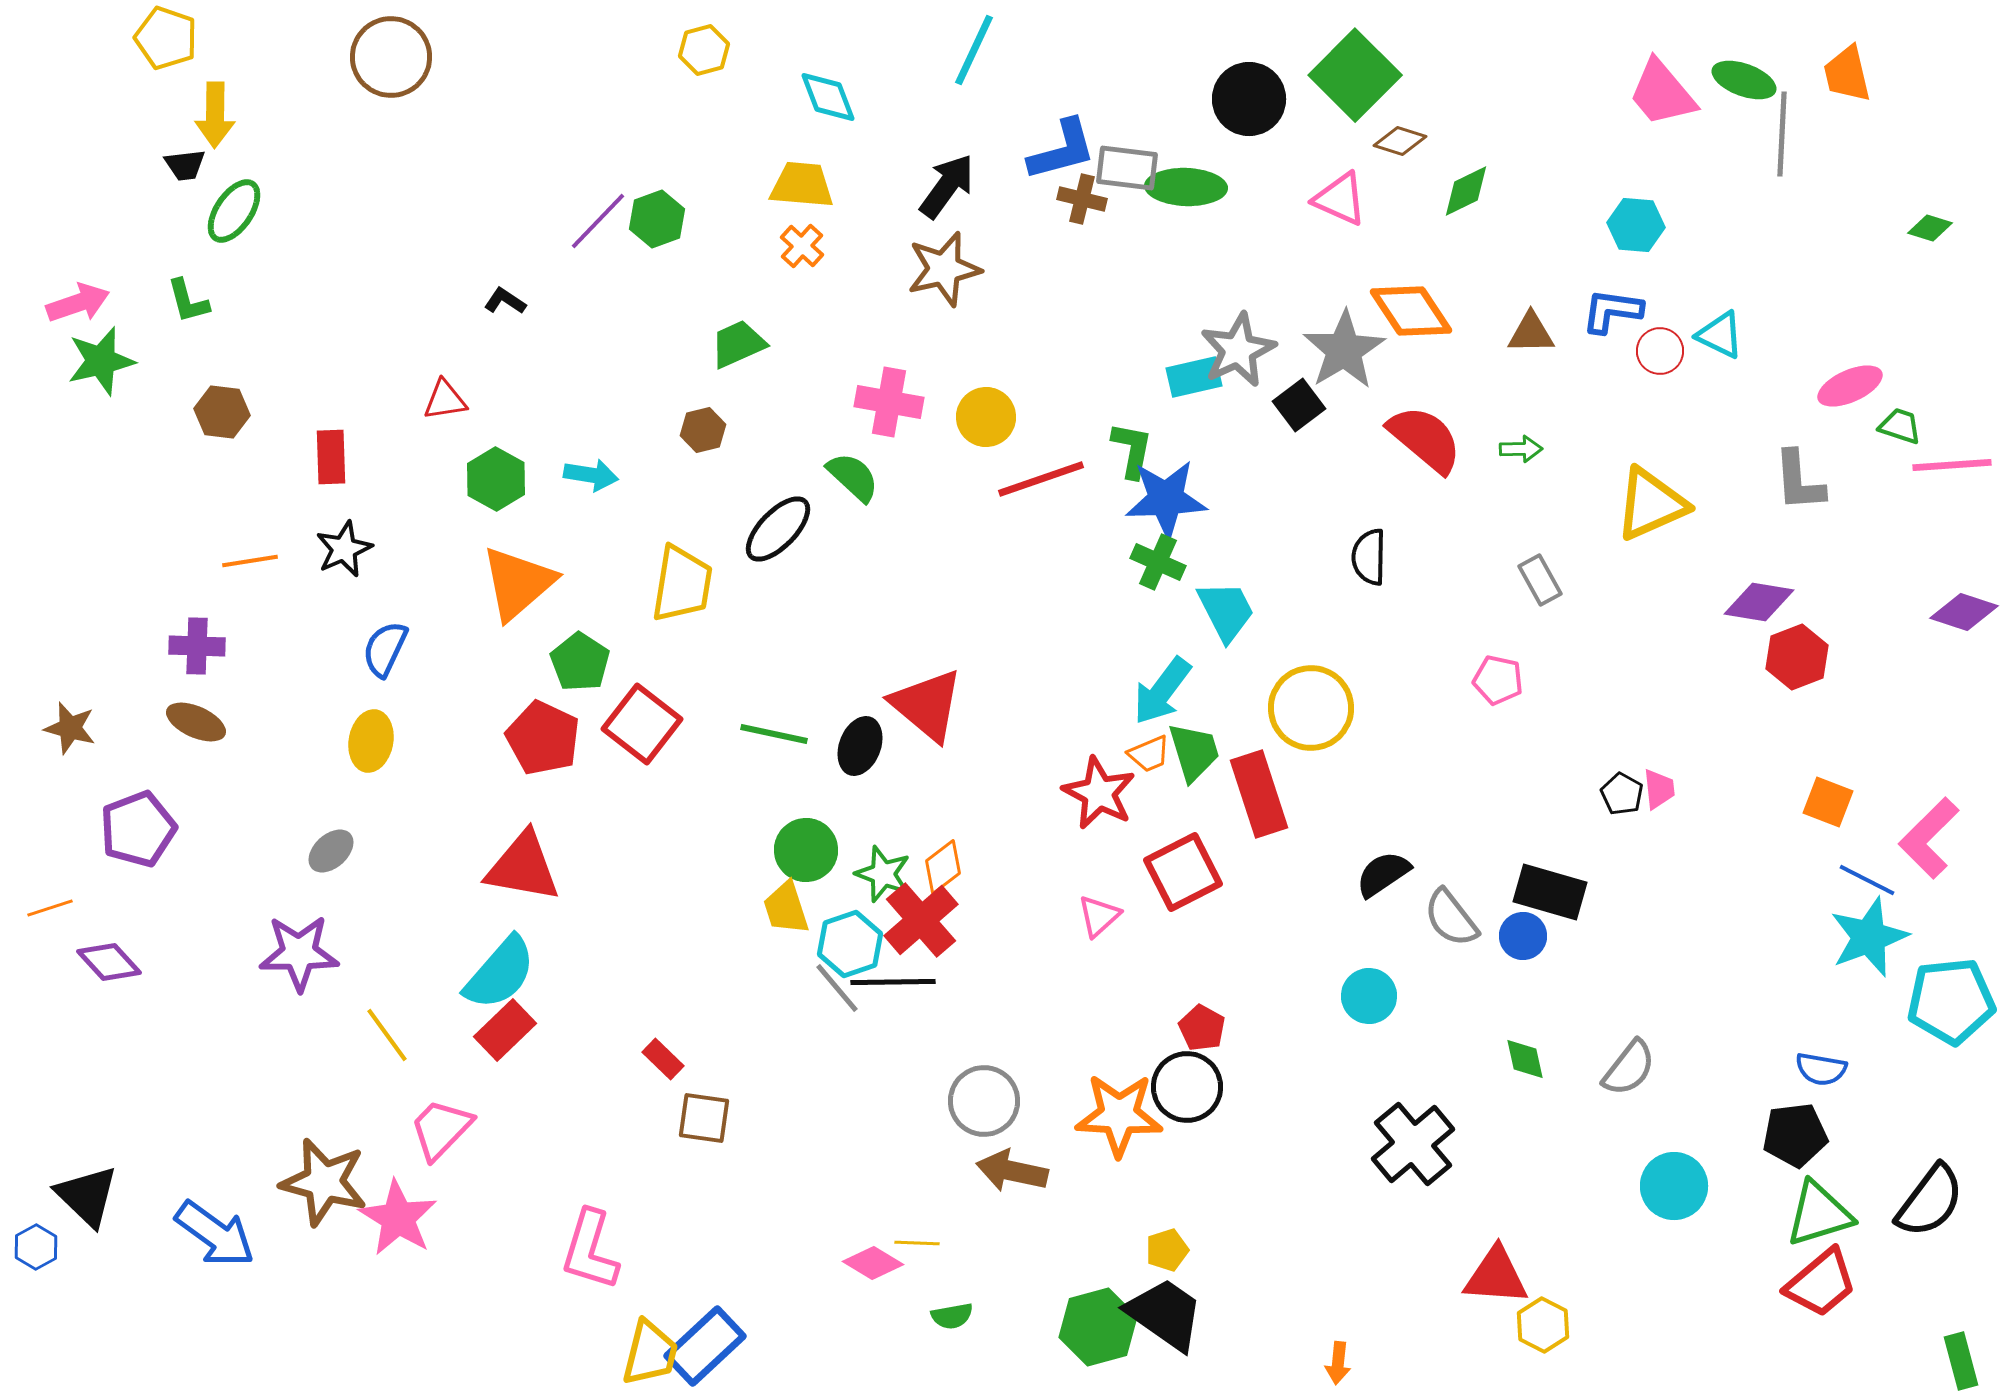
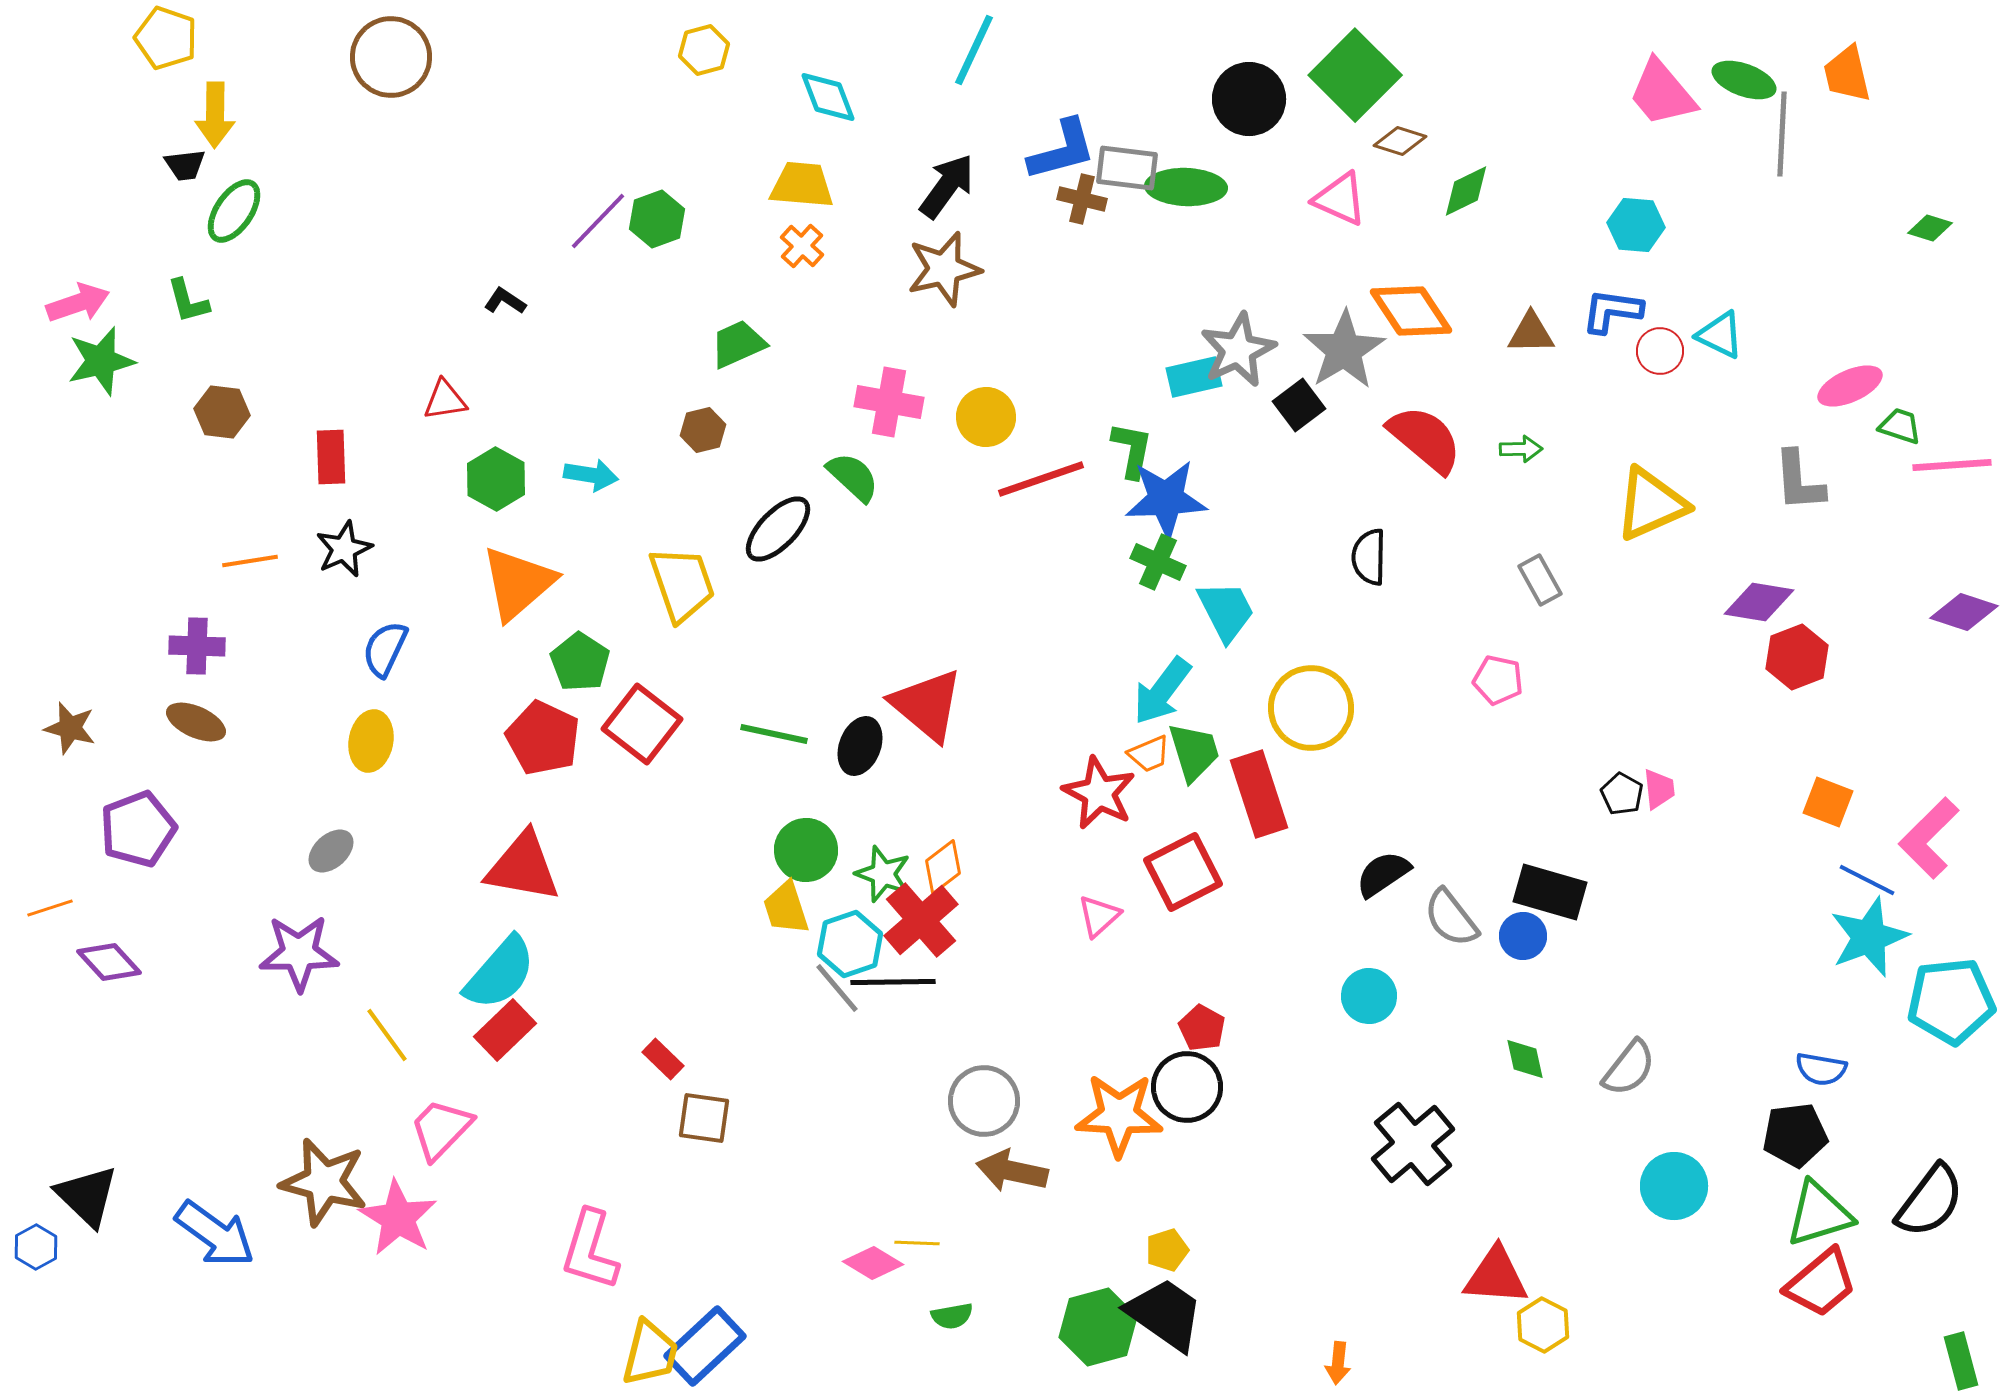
yellow trapezoid at (682, 584): rotated 28 degrees counterclockwise
